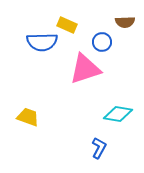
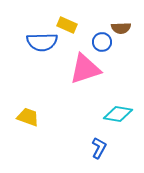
brown semicircle: moved 4 px left, 6 px down
